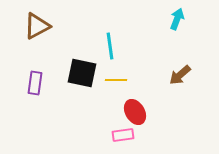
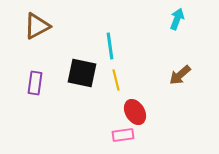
yellow line: rotated 75 degrees clockwise
